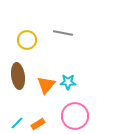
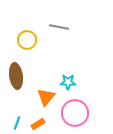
gray line: moved 4 px left, 6 px up
brown ellipse: moved 2 px left
orange triangle: moved 12 px down
pink circle: moved 3 px up
cyan line: rotated 24 degrees counterclockwise
